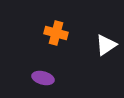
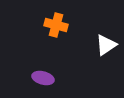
orange cross: moved 8 px up
